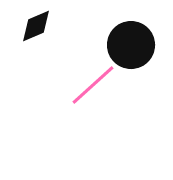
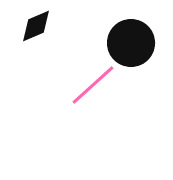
black circle: moved 2 px up
